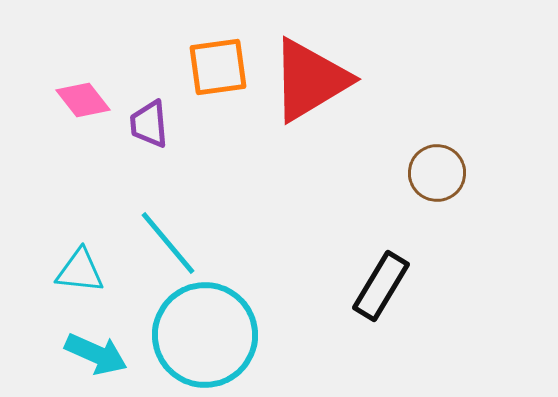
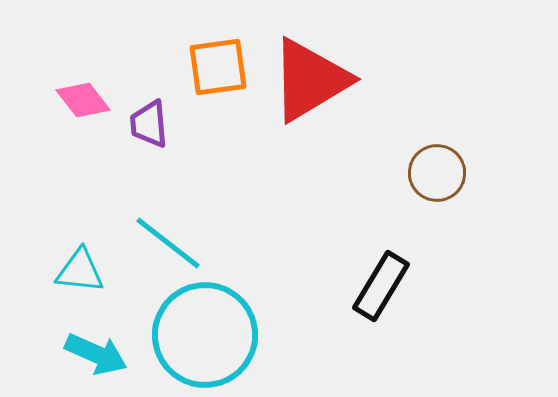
cyan line: rotated 12 degrees counterclockwise
